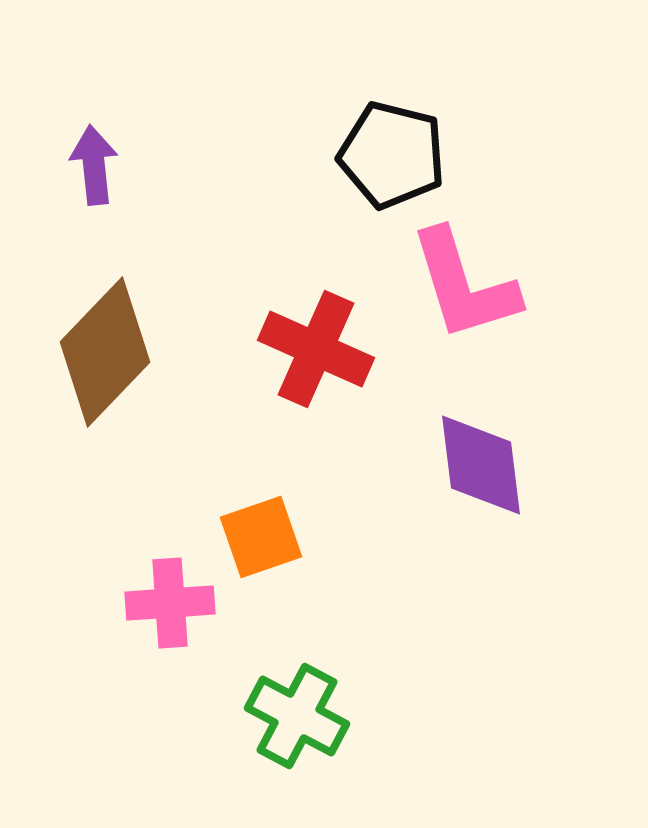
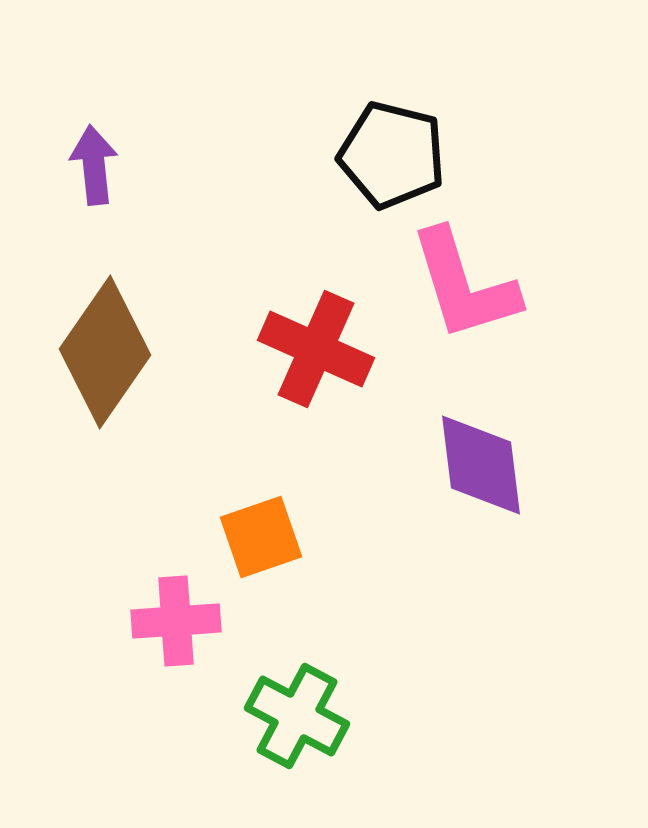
brown diamond: rotated 9 degrees counterclockwise
pink cross: moved 6 px right, 18 px down
